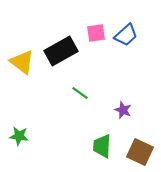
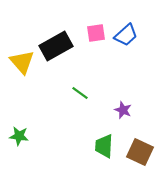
black rectangle: moved 5 px left, 5 px up
yellow triangle: rotated 12 degrees clockwise
green trapezoid: moved 2 px right
